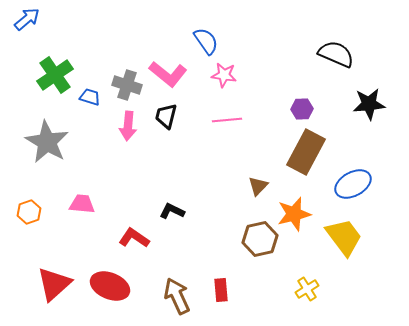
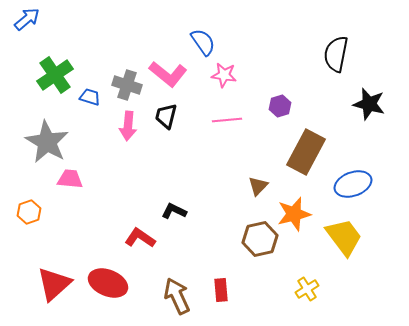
blue semicircle: moved 3 px left, 1 px down
black semicircle: rotated 102 degrees counterclockwise
black star: rotated 20 degrees clockwise
purple hexagon: moved 22 px left, 3 px up; rotated 15 degrees counterclockwise
blue ellipse: rotated 9 degrees clockwise
pink trapezoid: moved 12 px left, 25 px up
black L-shape: moved 2 px right
red L-shape: moved 6 px right
red ellipse: moved 2 px left, 3 px up
